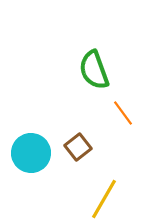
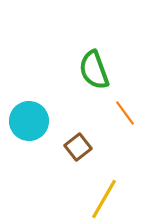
orange line: moved 2 px right
cyan circle: moved 2 px left, 32 px up
